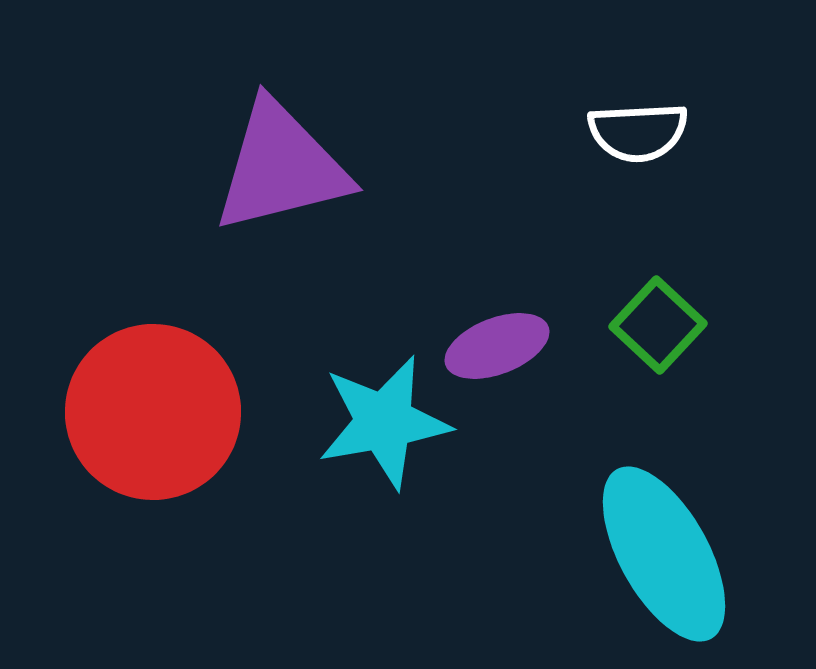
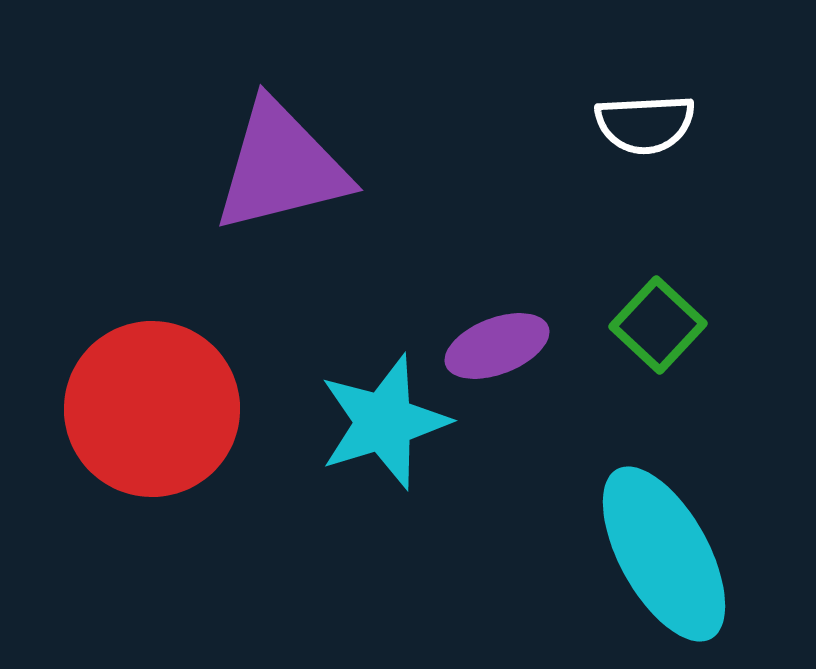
white semicircle: moved 7 px right, 8 px up
red circle: moved 1 px left, 3 px up
cyan star: rotated 7 degrees counterclockwise
